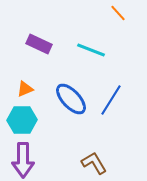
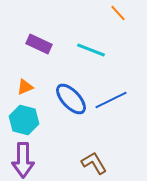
orange triangle: moved 2 px up
blue line: rotated 32 degrees clockwise
cyan hexagon: moved 2 px right; rotated 16 degrees clockwise
